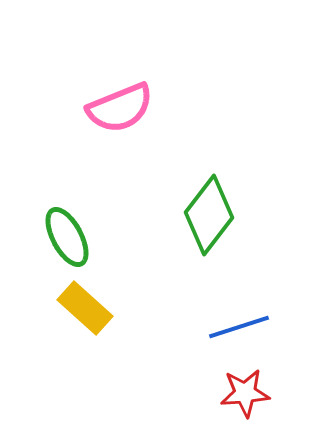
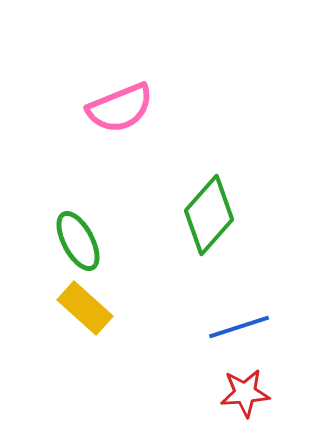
green diamond: rotated 4 degrees clockwise
green ellipse: moved 11 px right, 4 px down
